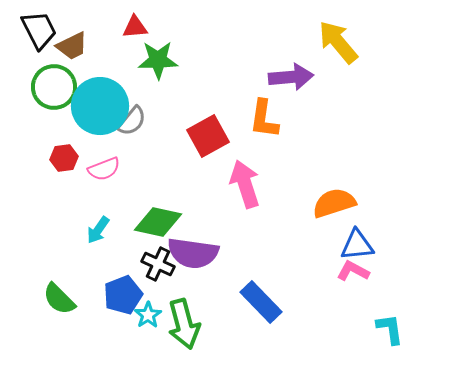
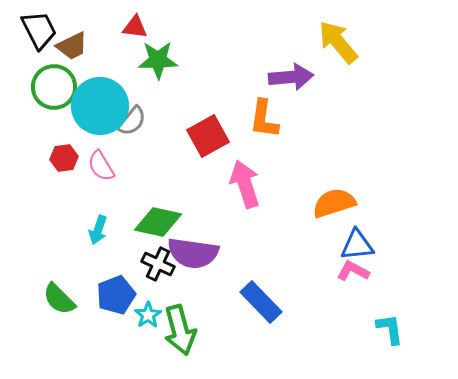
red triangle: rotated 12 degrees clockwise
pink semicircle: moved 3 px left, 3 px up; rotated 80 degrees clockwise
cyan arrow: rotated 16 degrees counterclockwise
blue pentagon: moved 7 px left
green arrow: moved 4 px left, 6 px down
